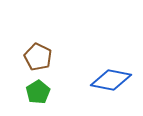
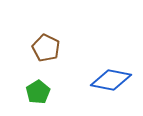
brown pentagon: moved 8 px right, 9 px up
